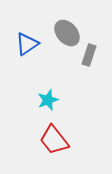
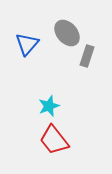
blue triangle: rotated 15 degrees counterclockwise
gray rectangle: moved 2 px left, 1 px down
cyan star: moved 1 px right, 6 px down
